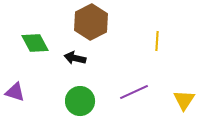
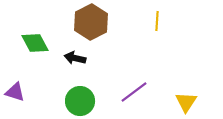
yellow line: moved 20 px up
purple line: rotated 12 degrees counterclockwise
yellow triangle: moved 2 px right, 2 px down
